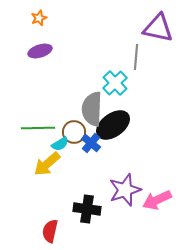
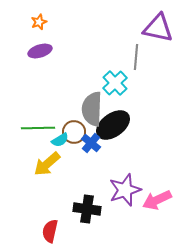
orange star: moved 4 px down
cyan semicircle: moved 4 px up
